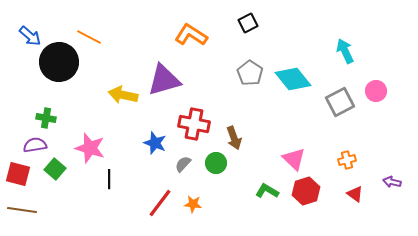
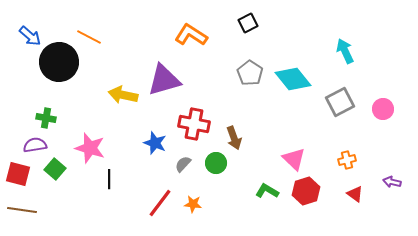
pink circle: moved 7 px right, 18 px down
